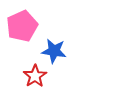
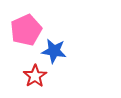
pink pentagon: moved 4 px right, 4 px down
